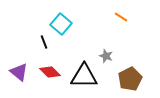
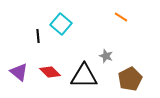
black line: moved 6 px left, 6 px up; rotated 16 degrees clockwise
